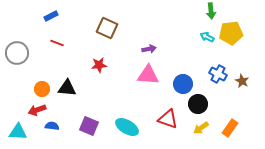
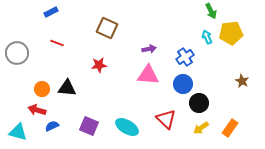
green arrow: rotated 21 degrees counterclockwise
blue rectangle: moved 4 px up
cyan arrow: rotated 40 degrees clockwise
blue cross: moved 33 px left, 17 px up; rotated 30 degrees clockwise
black circle: moved 1 px right, 1 px up
red arrow: rotated 36 degrees clockwise
red triangle: moved 2 px left; rotated 25 degrees clockwise
blue semicircle: rotated 32 degrees counterclockwise
cyan triangle: rotated 12 degrees clockwise
